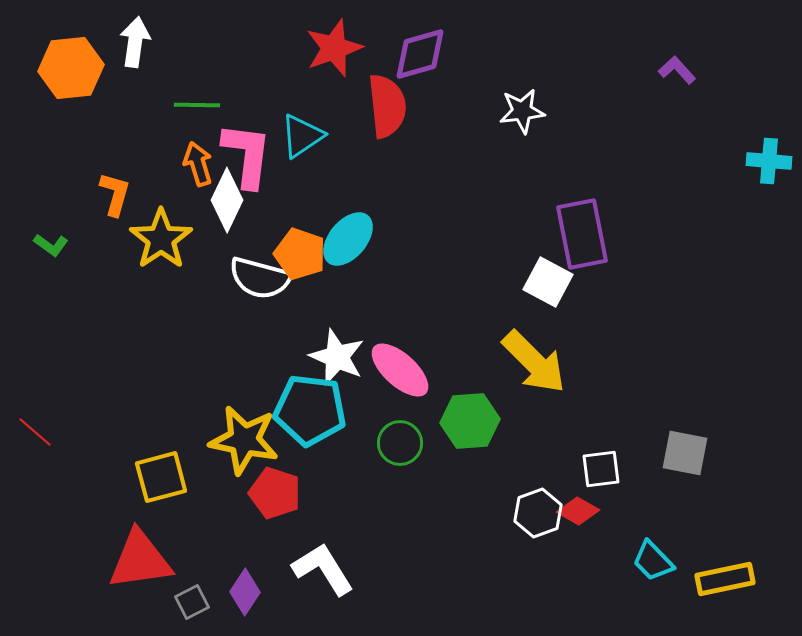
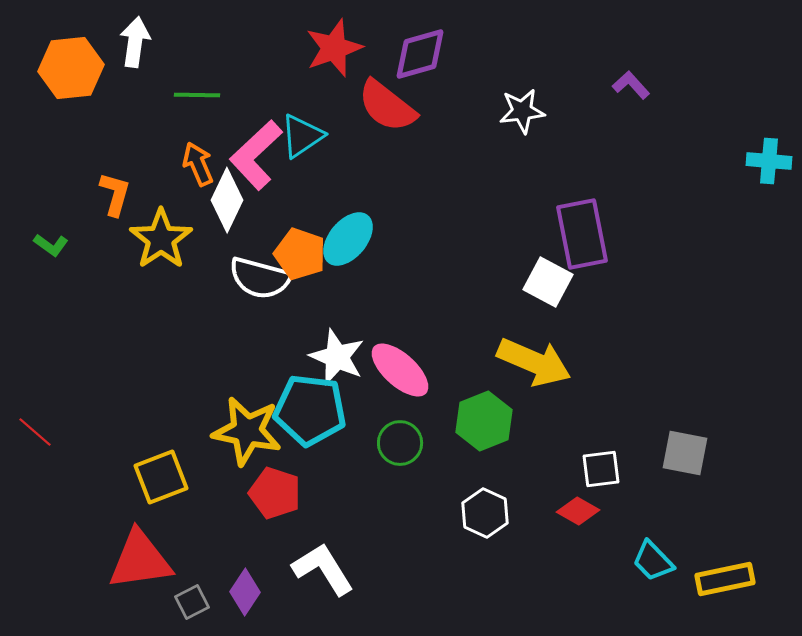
purple L-shape at (677, 70): moved 46 px left, 15 px down
green line at (197, 105): moved 10 px up
red semicircle at (387, 106): rotated 134 degrees clockwise
pink L-shape at (247, 155): moved 9 px right; rotated 140 degrees counterclockwise
orange arrow at (198, 164): rotated 6 degrees counterclockwise
yellow arrow at (534, 362): rotated 22 degrees counterclockwise
green hexagon at (470, 421): moved 14 px right; rotated 18 degrees counterclockwise
yellow star at (244, 440): moved 3 px right, 9 px up
yellow square at (161, 477): rotated 6 degrees counterclockwise
white hexagon at (538, 513): moved 53 px left; rotated 15 degrees counterclockwise
